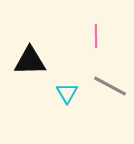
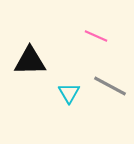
pink line: rotated 65 degrees counterclockwise
cyan triangle: moved 2 px right
